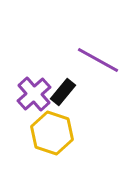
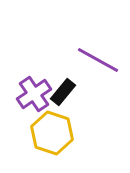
purple cross: rotated 8 degrees clockwise
